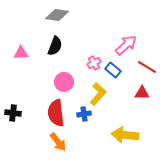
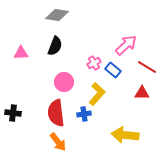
yellow L-shape: moved 1 px left
